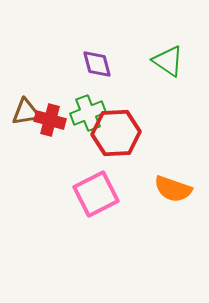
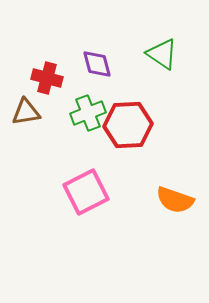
green triangle: moved 6 px left, 7 px up
red cross: moved 3 px left, 42 px up
red hexagon: moved 12 px right, 8 px up
orange semicircle: moved 2 px right, 11 px down
pink square: moved 10 px left, 2 px up
